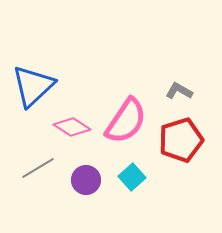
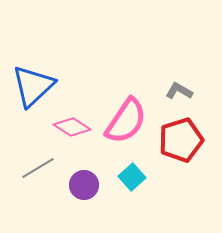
purple circle: moved 2 px left, 5 px down
